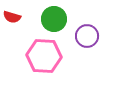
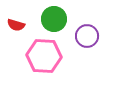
red semicircle: moved 4 px right, 8 px down
